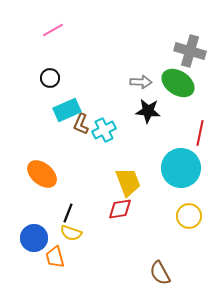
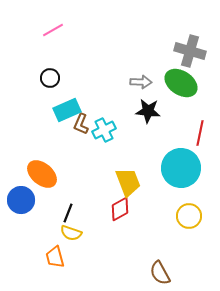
green ellipse: moved 3 px right
red diamond: rotated 20 degrees counterclockwise
blue circle: moved 13 px left, 38 px up
